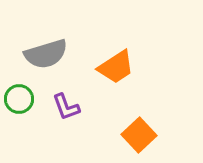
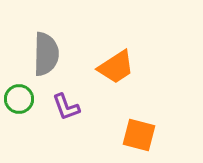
gray semicircle: rotated 72 degrees counterclockwise
orange square: rotated 32 degrees counterclockwise
